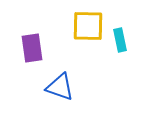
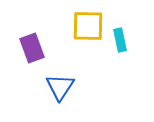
purple rectangle: rotated 12 degrees counterclockwise
blue triangle: rotated 44 degrees clockwise
